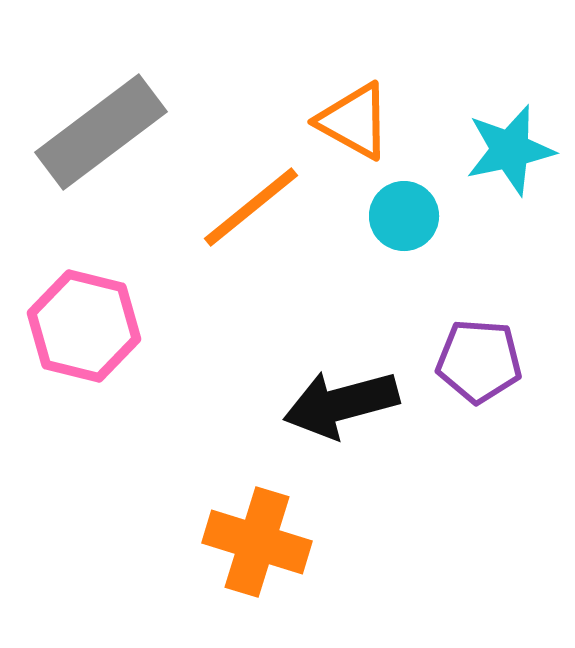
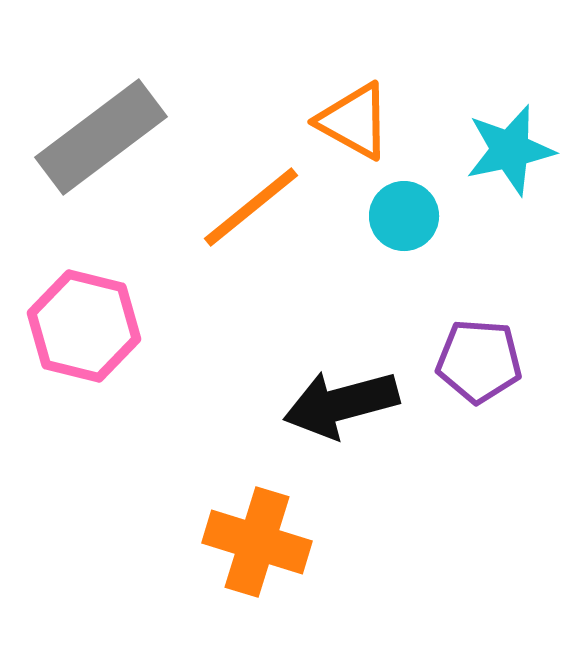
gray rectangle: moved 5 px down
